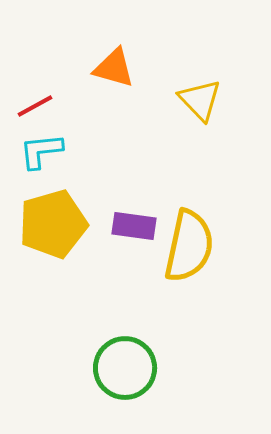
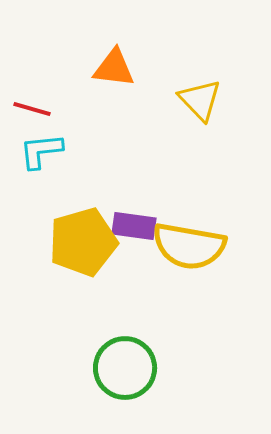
orange triangle: rotated 9 degrees counterclockwise
red line: moved 3 px left, 3 px down; rotated 45 degrees clockwise
yellow pentagon: moved 30 px right, 18 px down
yellow semicircle: rotated 88 degrees clockwise
